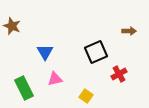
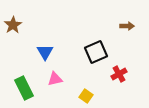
brown star: moved 1 px right, 1 px up; rotated 18 degrees clockwise
brown arrow: moved 2 px left, 5 px up
